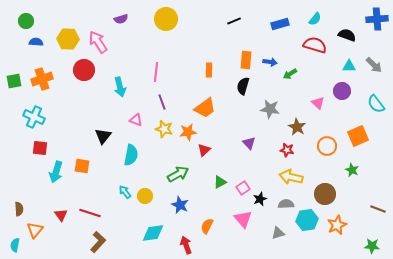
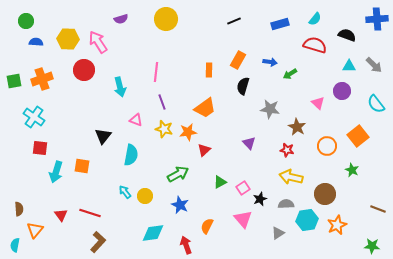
orange rectangle at (246, 60): moved 8 px left; rotated 24 degrees clockwise
cyan cross at (34, 117): rotated 10 degrees clockwise
orange square at (358, 136): rotated 15 degrees counterclockwise
gray triangle at (278, 233): rotated 16 degrees counterclockwise
